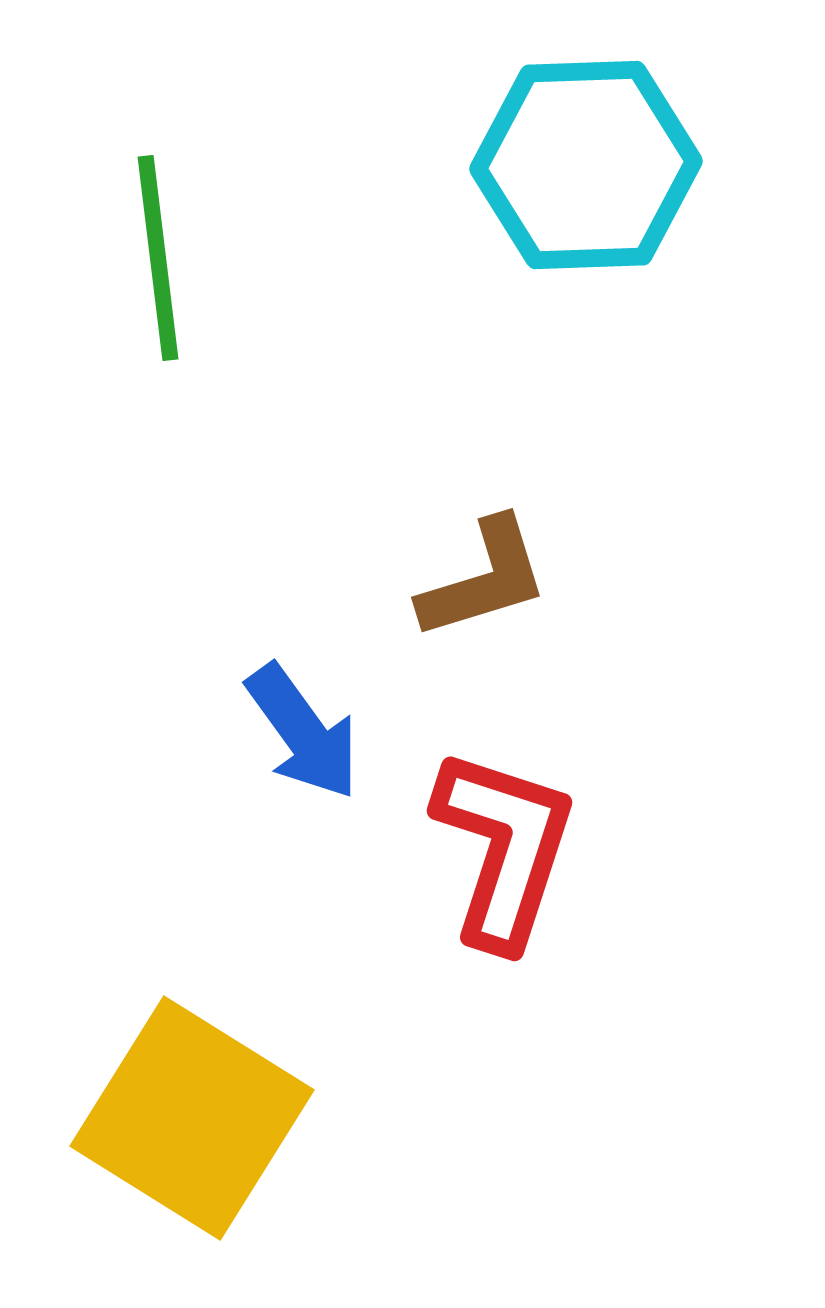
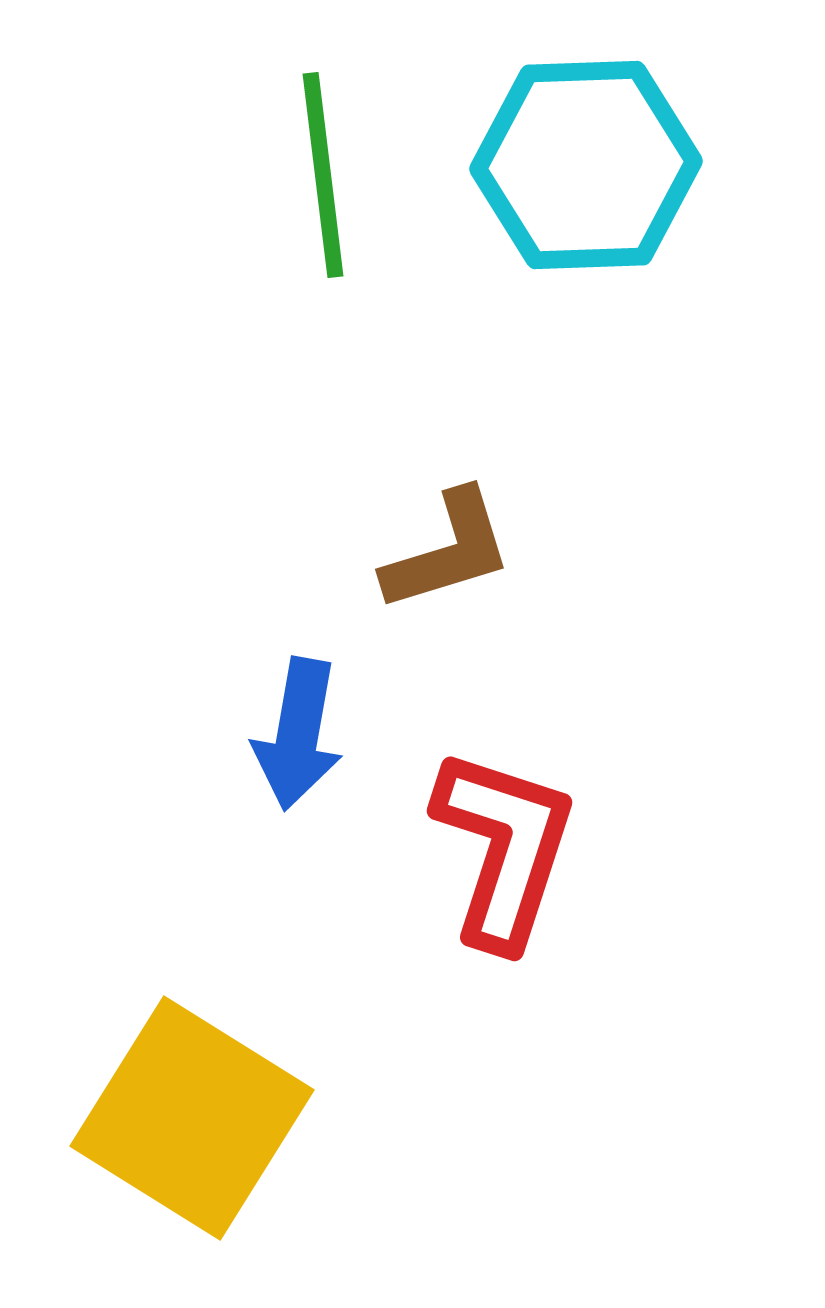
green line: moved 165 px right, 83 px up
brown L-shape: moved 36 px left, 28 px up
blue arrow: moved 5 px left, 2 px down; rotated 46 degrees clockwise
